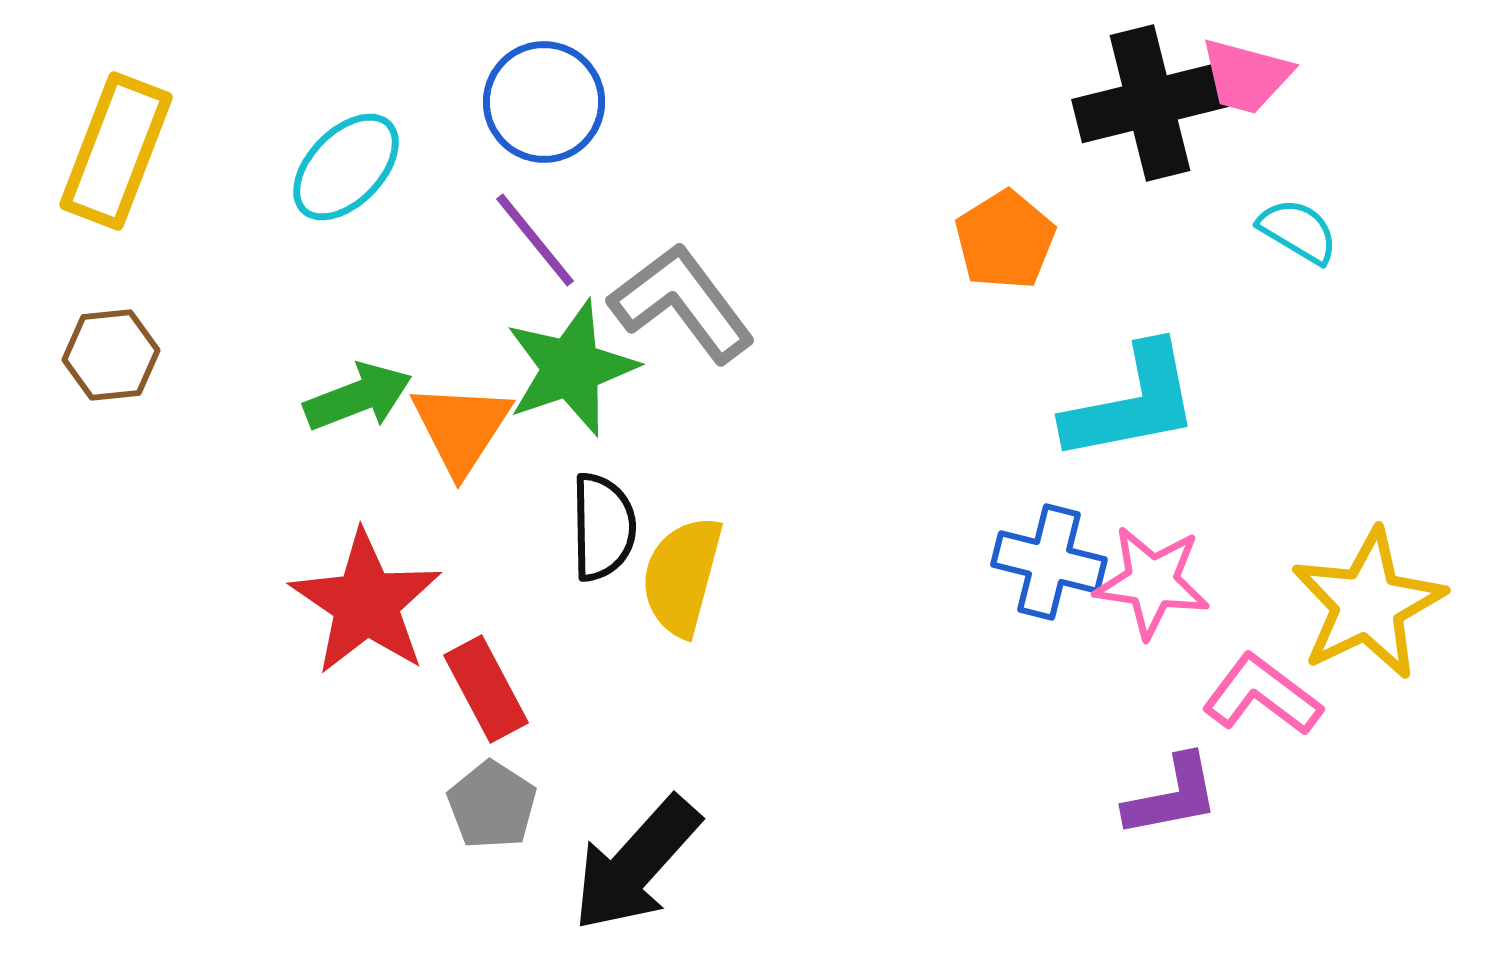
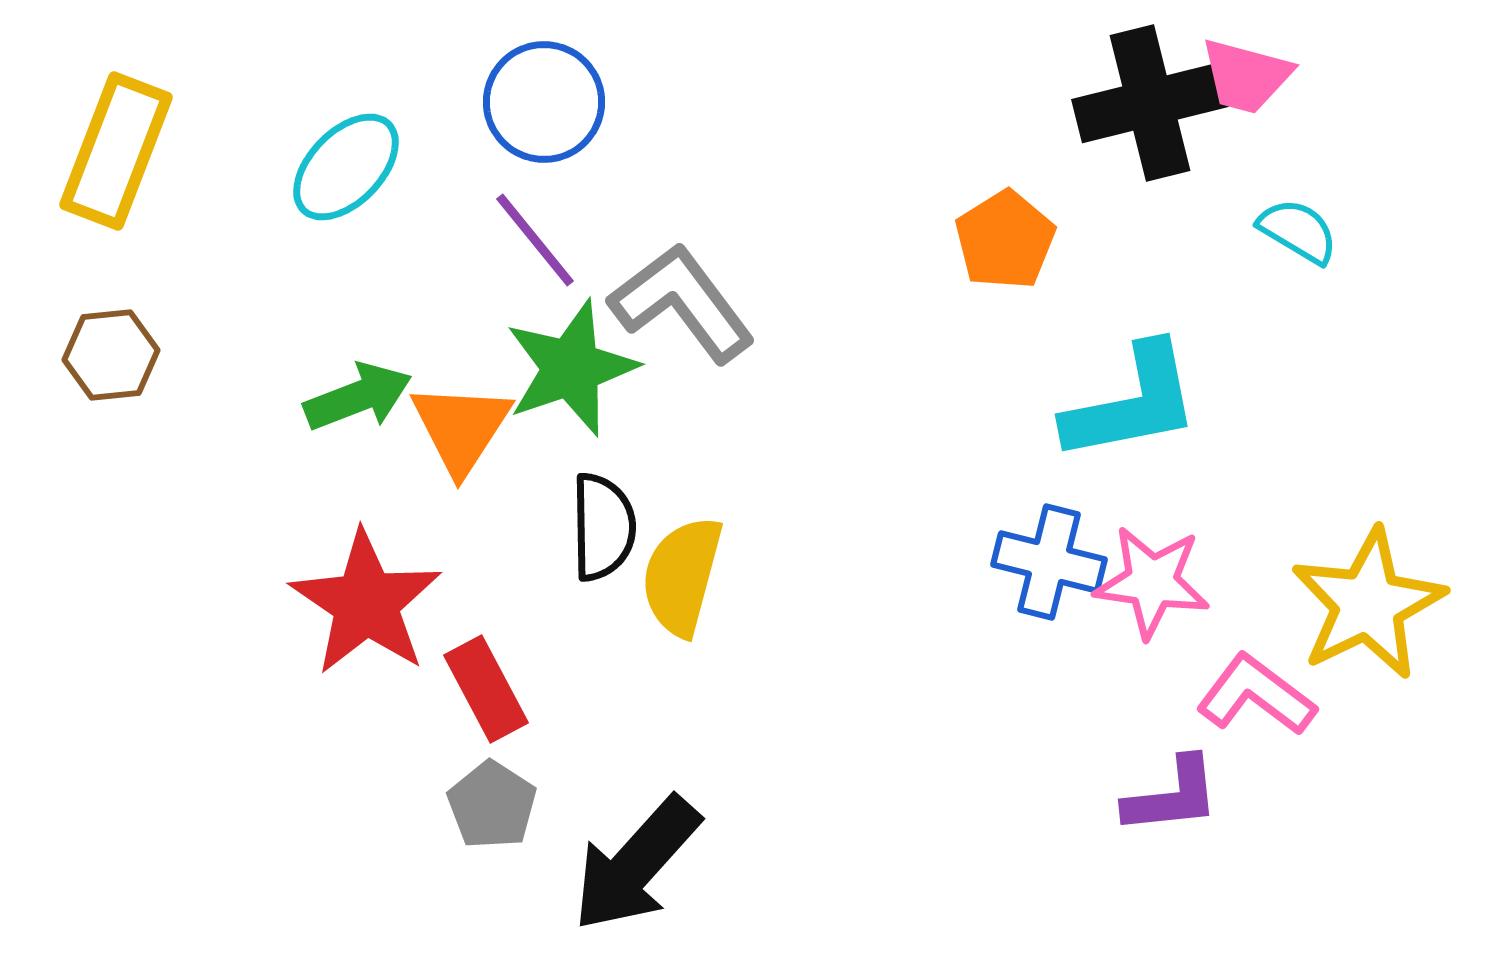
pink L-shape: moved 6 px left
purple L-shape: rotated 5 degrees clockwise
